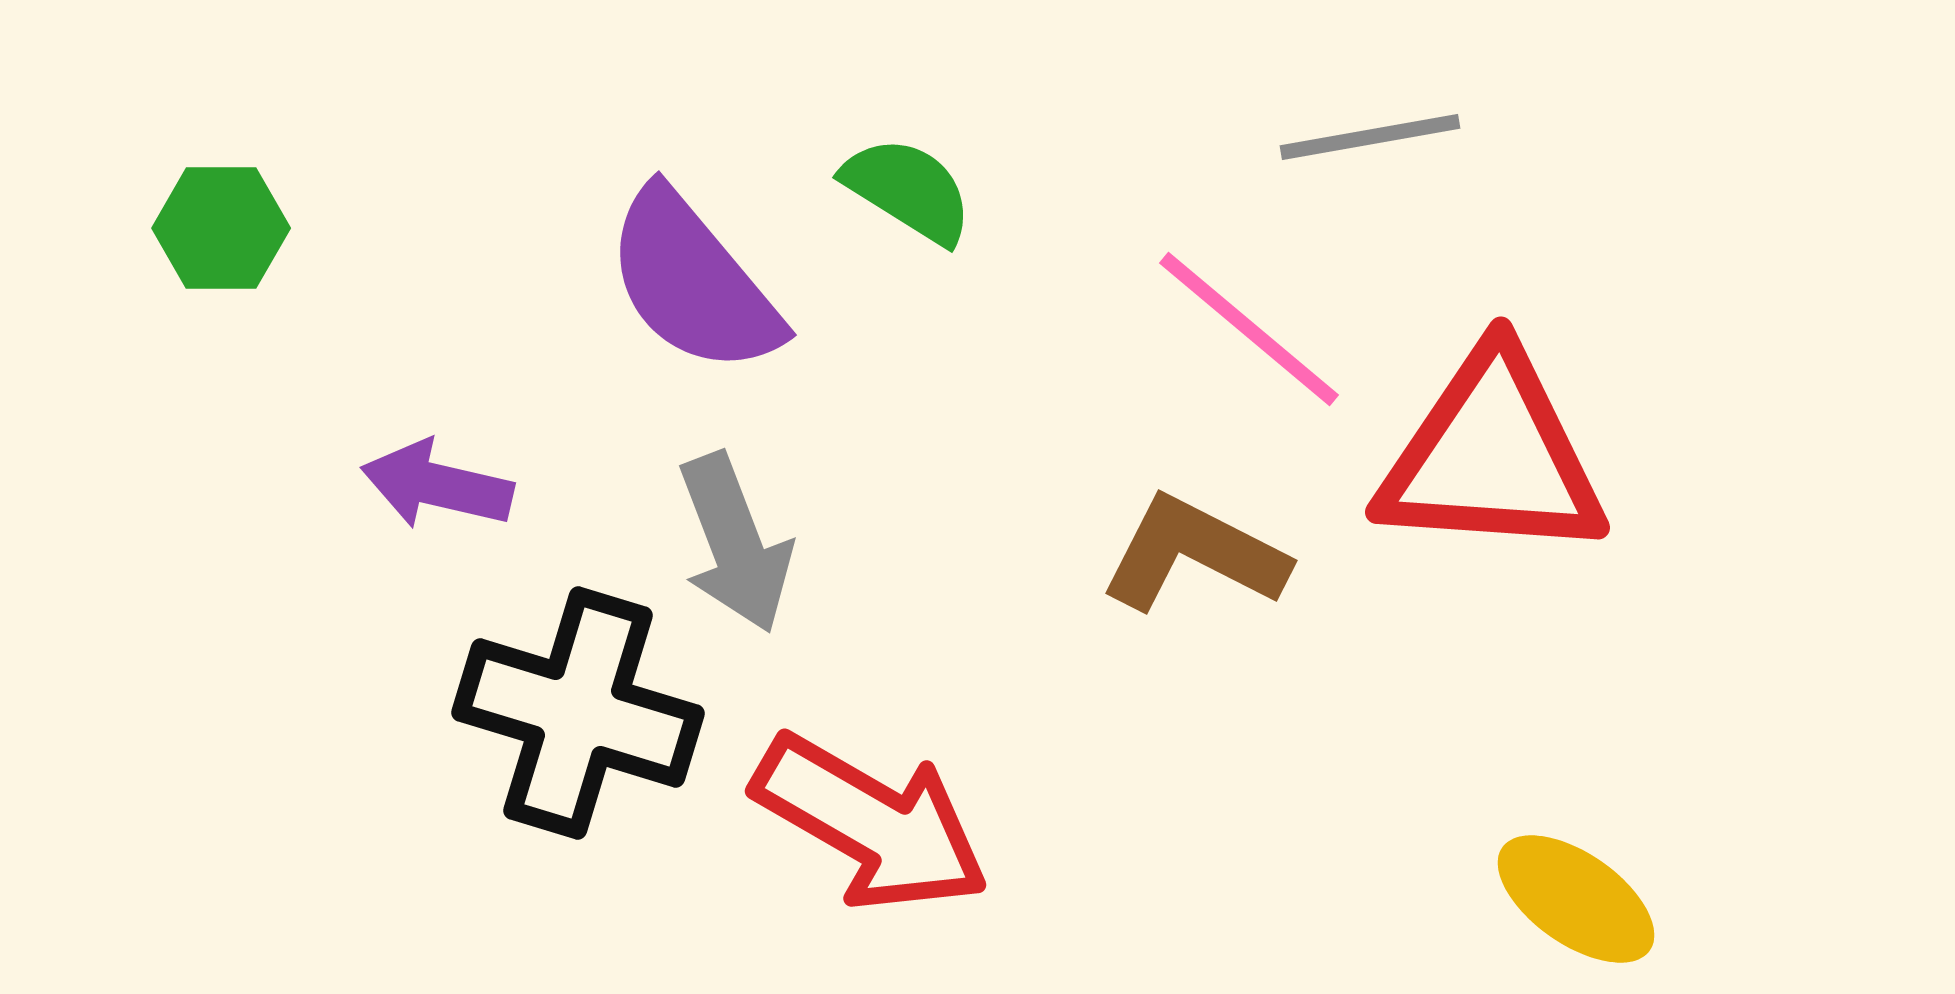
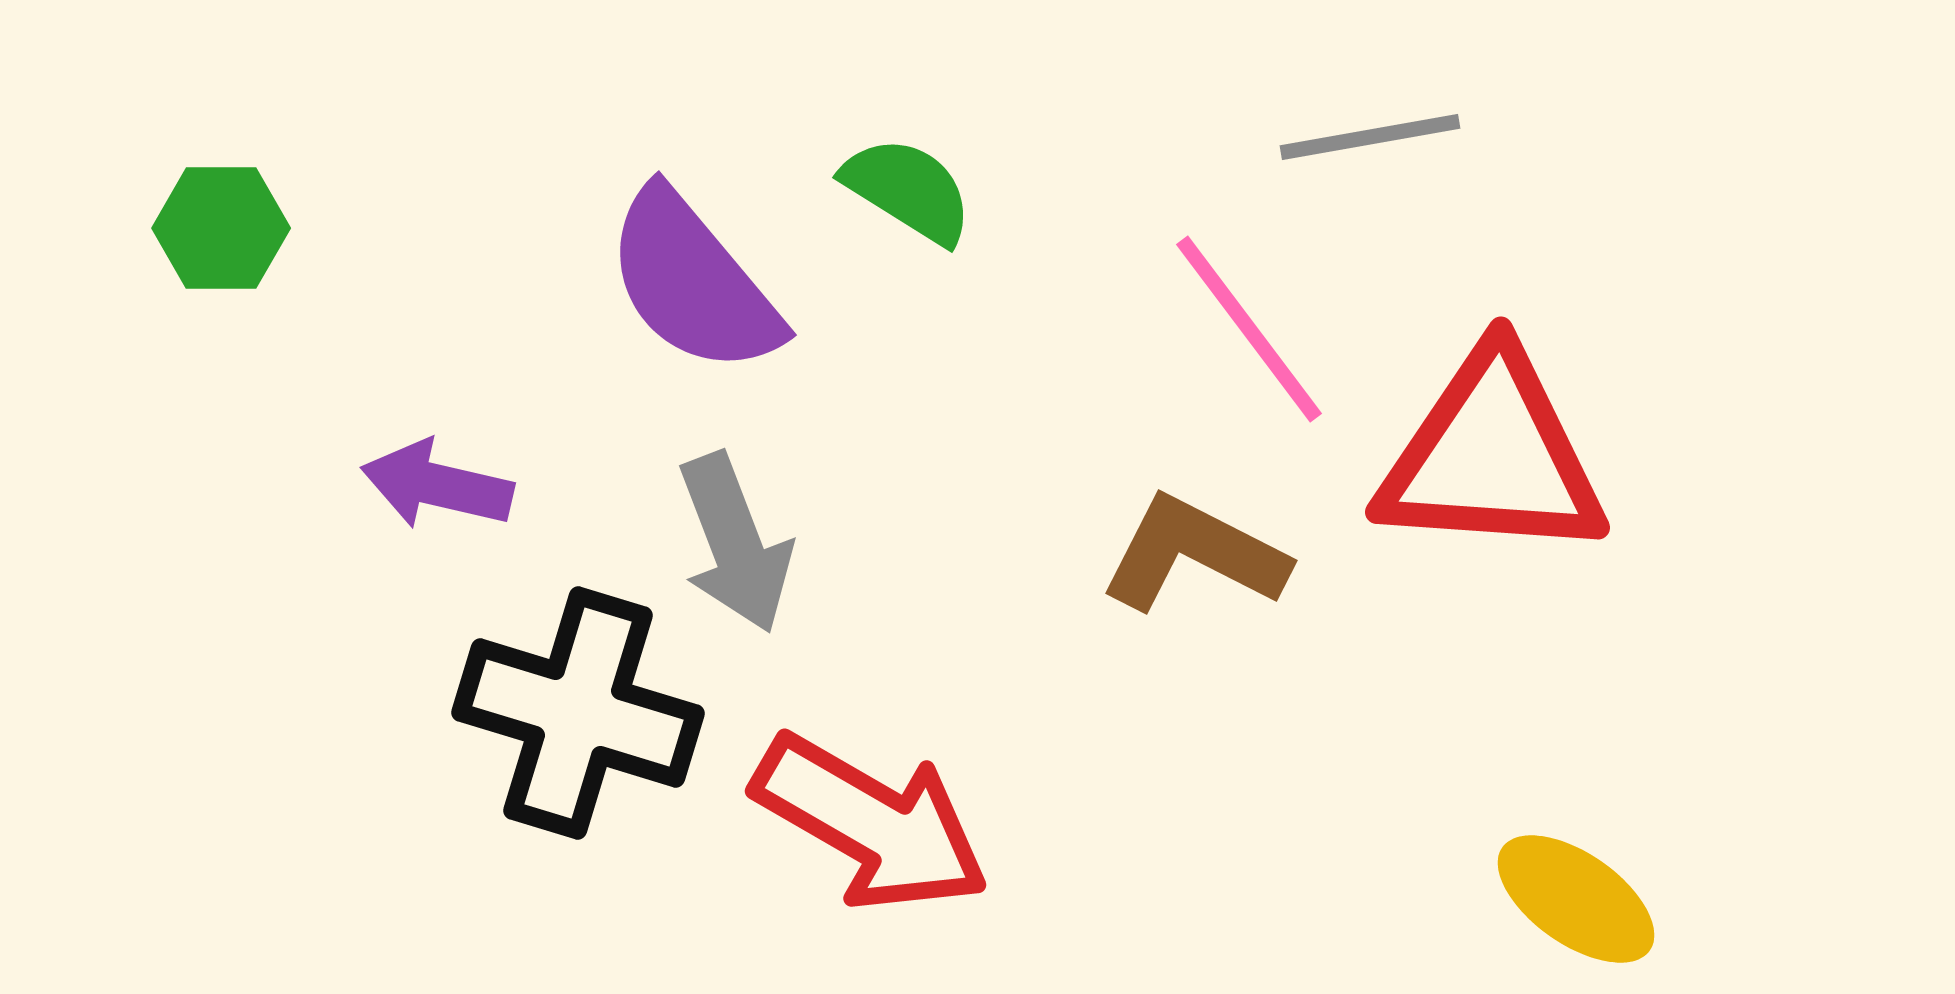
pink line: rotated 13 degrees clockwise
